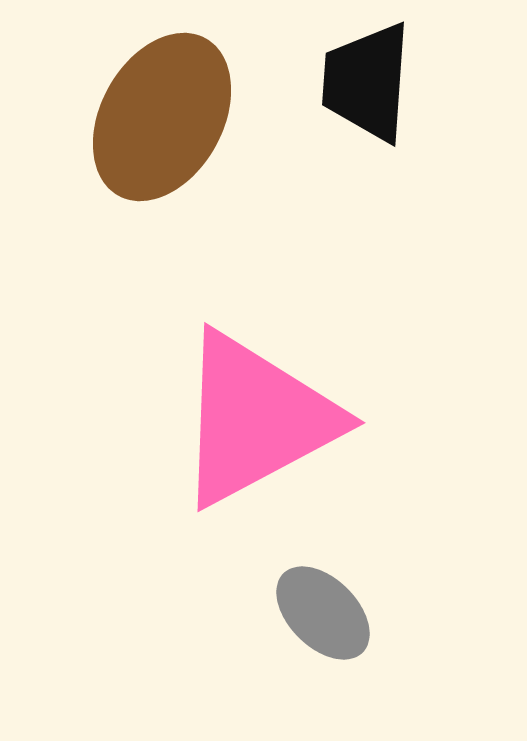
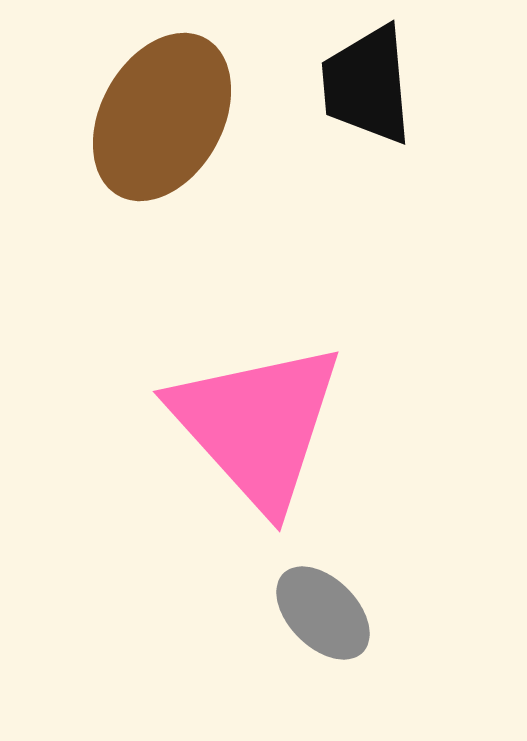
black trapezoid: moved 3 px down; rotated 9 degrees counterclockwise
pink triangle: moved 1 px right, 6 px down; rotated 44 degrees counterclockwise
